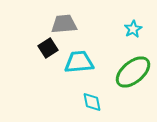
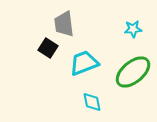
gray trapezoid: rotated 92 degrees counterclockwise
cyan star: rotated 24 degrees clockwise
black square: rotated 24 degrees counterclockwise
cyan trapezoid: moved 5 px right, 1 px down; rotated 16 degrees counterclockwise
